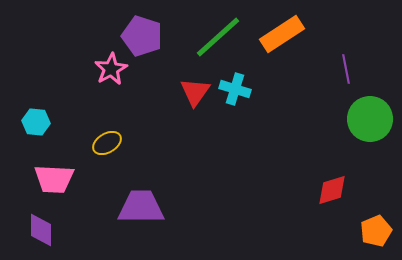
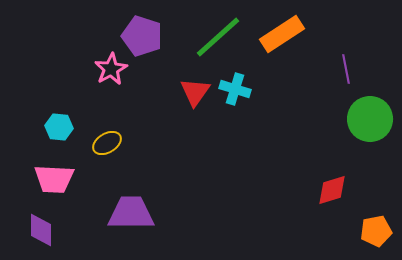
cyan hexagon: moved 23 px right, 5 px down
purple trapezoid: moved 10 px left, 6 px down
orange pentagon: rotated 12 degrees clockwise
